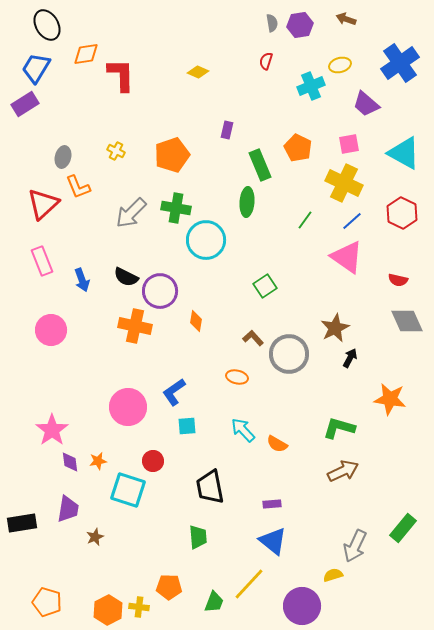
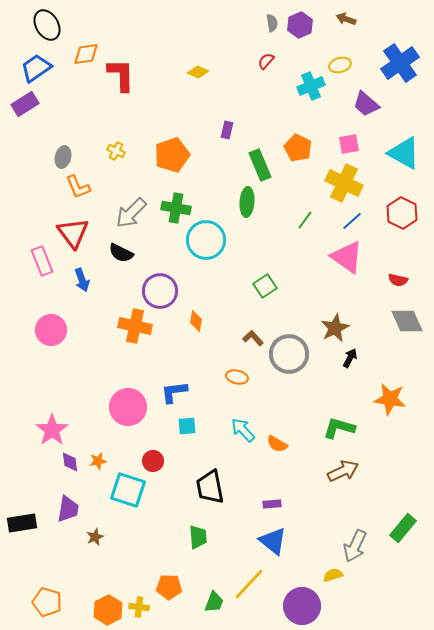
purple hexagon at (300, 25): rotated 15 degrees counterclockwise
red semicircle at (266, 61): rotated 24 degrees clockwise
blue trapezoid at (36, 68): rotated 24 degrees clockwise
red triangle at (43, 204): moved 30 px right, 29 px down; rotated 24 degrees counterclockwise
black semicircle at (126, 277): moved 5 px left, 24 px up
blue L-shape at (174, 392): rotated 28 degrees clockwise
